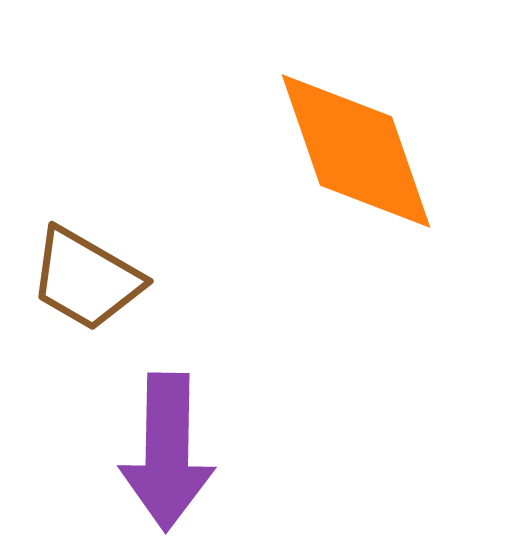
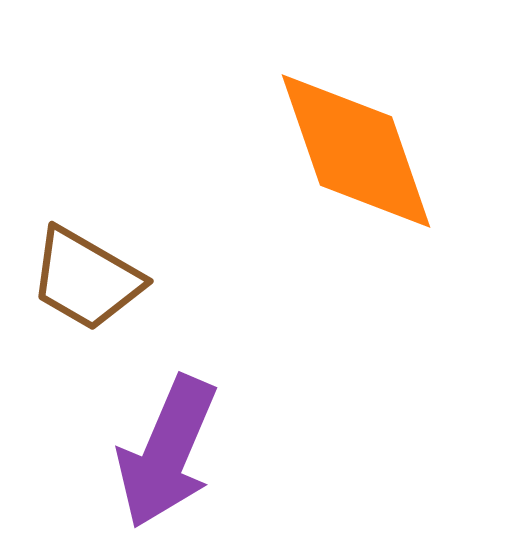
purple arrow: rotated 22 degrees clockwise
